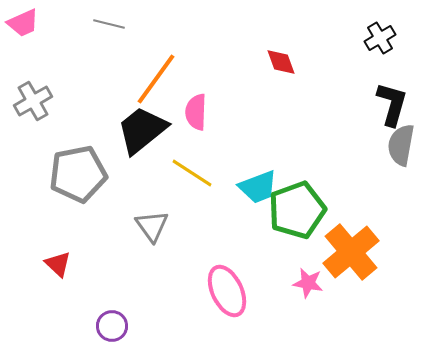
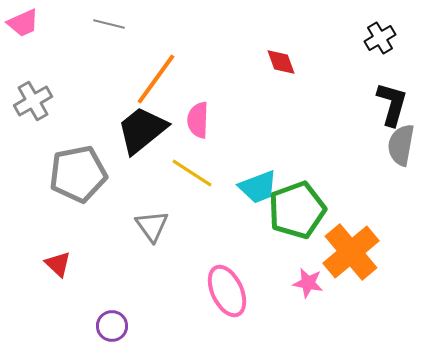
pink semicircle: moved 2 px right, 8 px down
